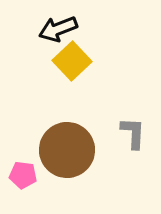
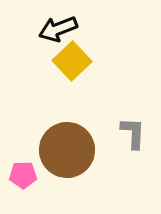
pink pentagon: rotated 8 degrees counterclockwise
